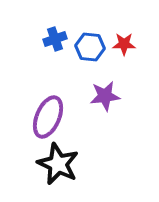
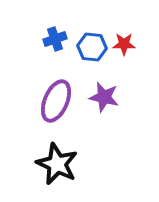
blue hexagon: moved 2 px right
purple star: moved 1 px left, 1 px down; rotated 20 degrees clockwise
purple ellipse: moved 8 px right, 16 px up
black star: moved 1 px left
